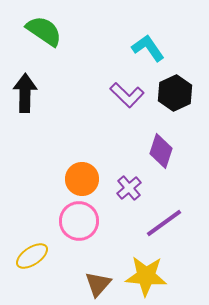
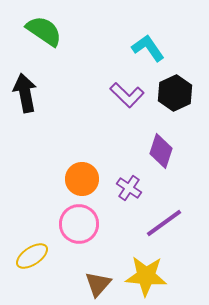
black arrow: rotated 12 degrees counterclockwise
purple cross: rotated 15 degrees counterclockwise
pink circle: moved 3 px down
